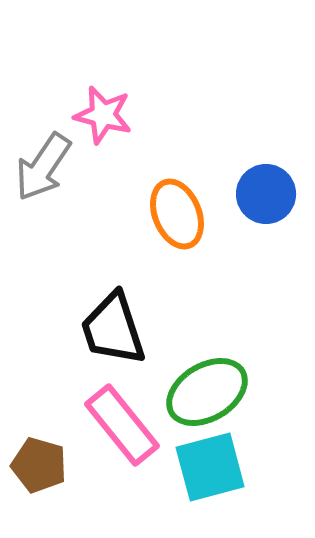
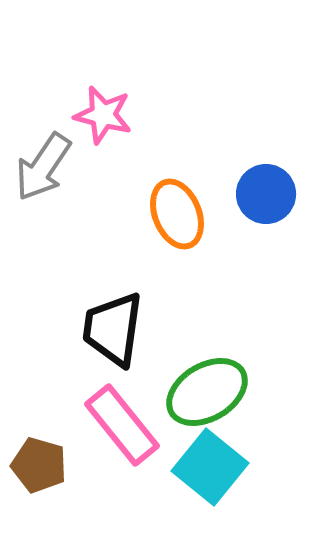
black trapezoid: rotated 26 degrees clockwise
cyan square: rotated 36 degrees counterclockwise
